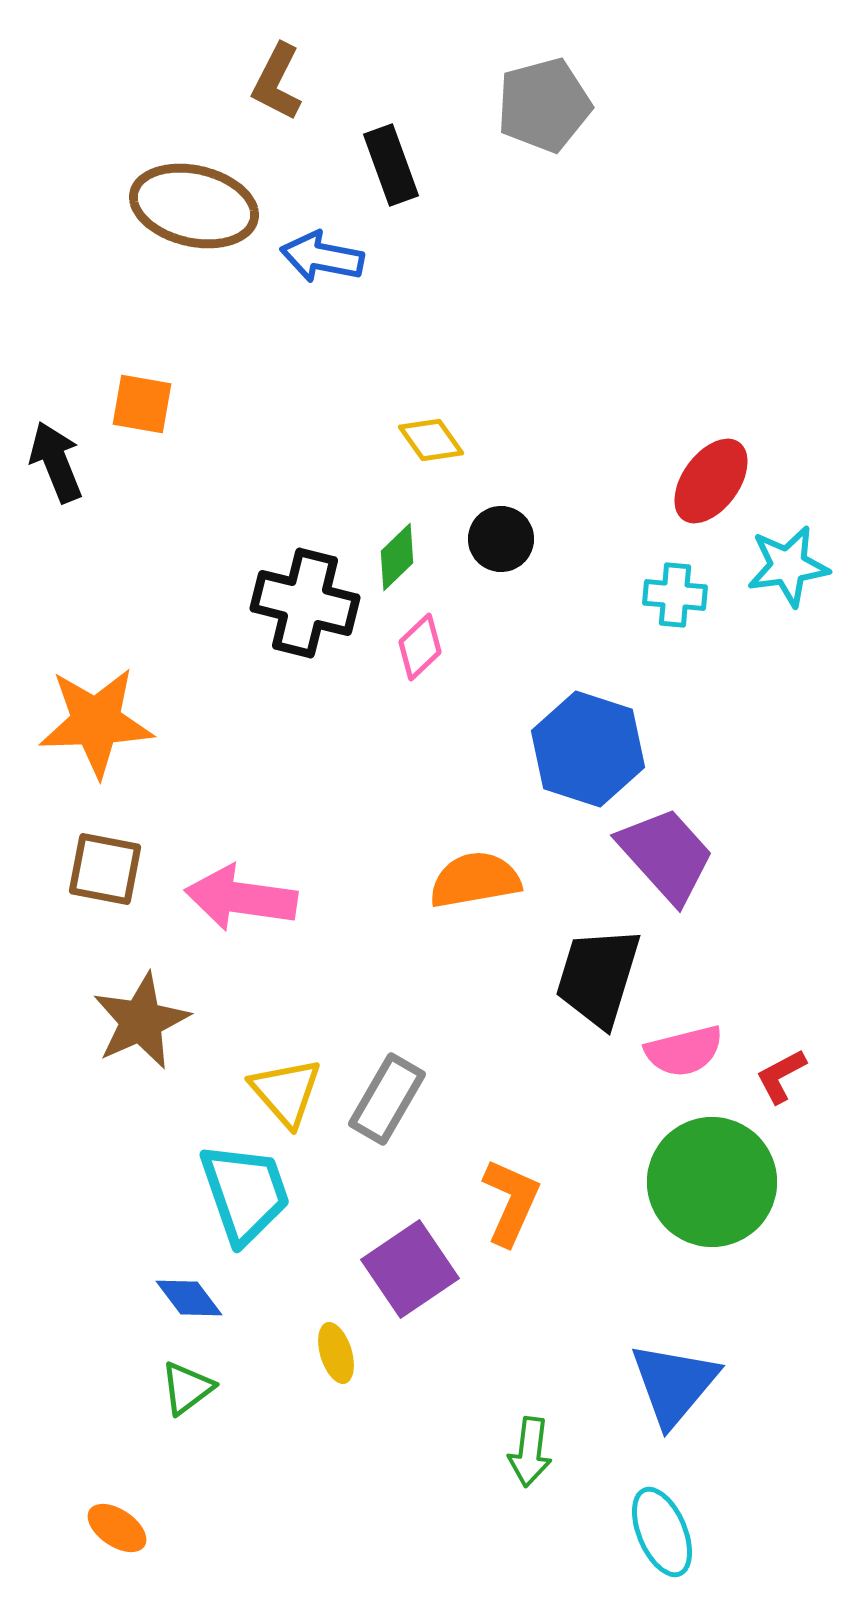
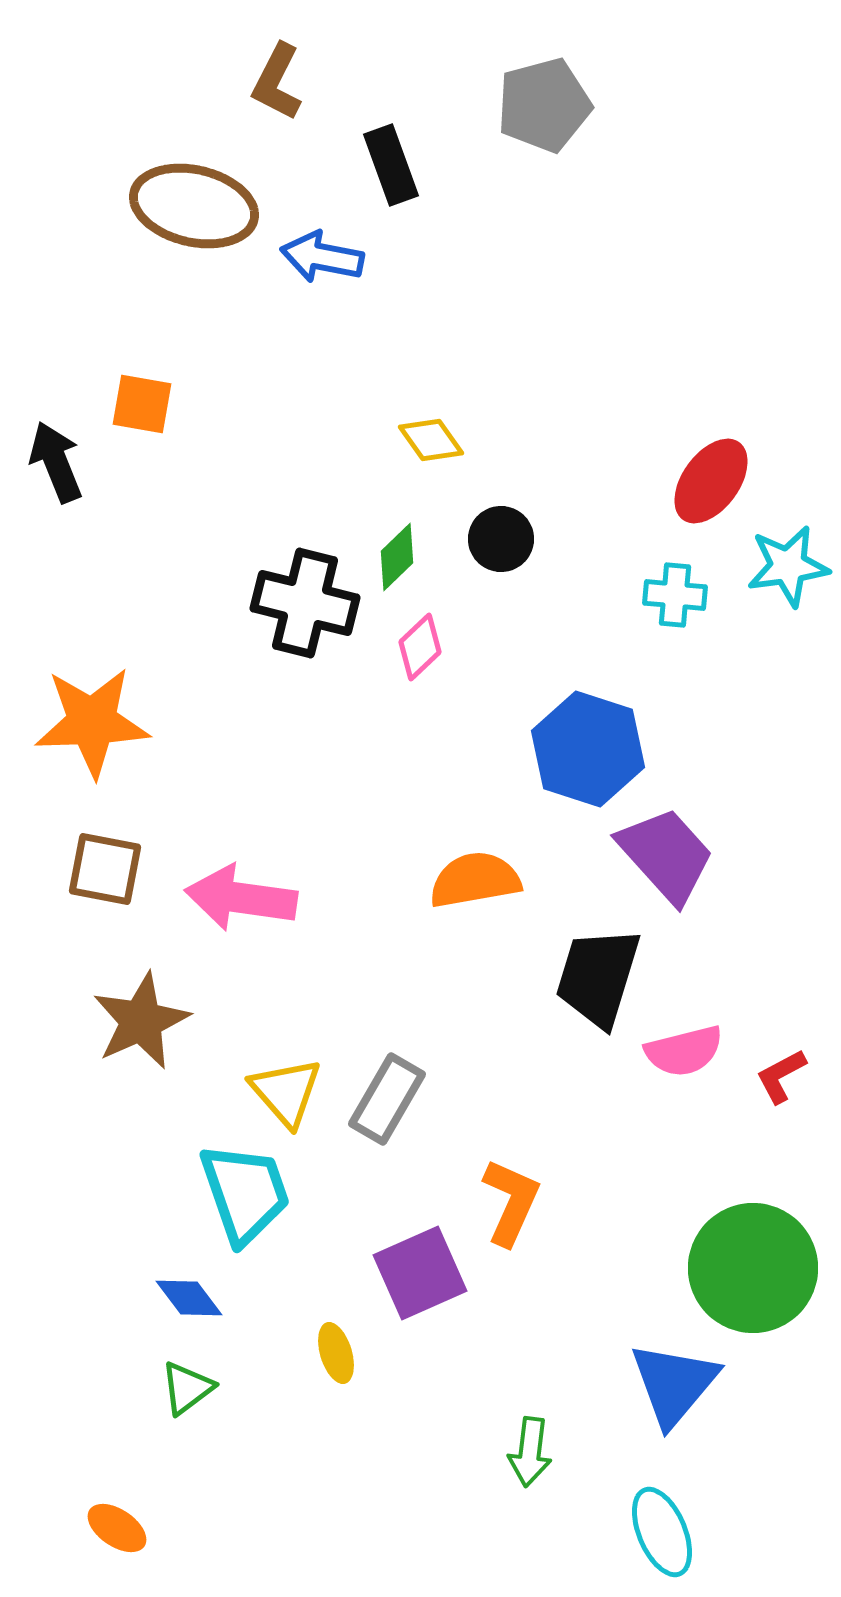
orange star: moved 4 px left
green circle: moved 41 px right, 86 px down
purple square: moved 10 px right, 4 px down; rotated 10 degrees clockwise
